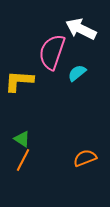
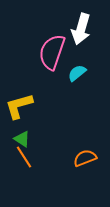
white arrow: rotated 100 degrees counterclockwise
yellow L-shape: moved 25 px down; rotated 20 degrees counterclockwise
orange line: moved 1 px right, 3 px up; rotated 60 degrees counterclockwise
